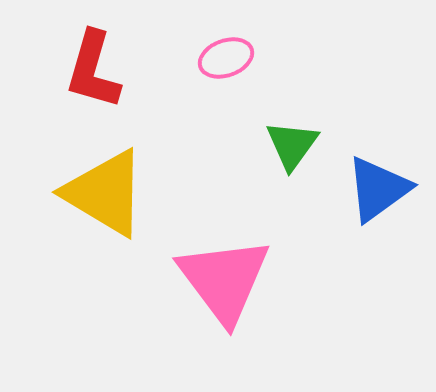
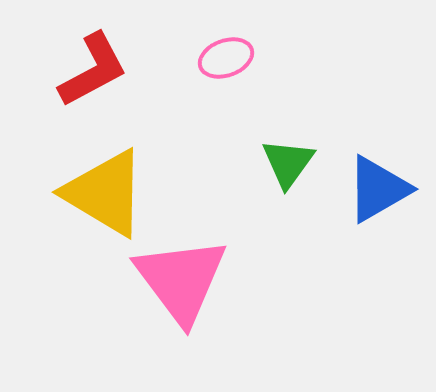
red L-shape: rotated 134 degrees counterclockwise
green triangle: moved 4 px left, 18 px down
blue triangle: rotated 6 degrees clockwise
pink triangle: moved 43 px left
